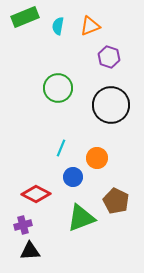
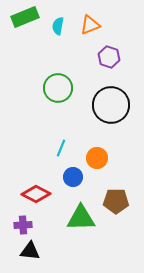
orange triangle: moved 1 px up
brown pentagon: rotated 25 degrees counterclockwise
green triangle: rotated 20 degrees clockwise
purple cross: rotated 12 degrees clockwise
black triangle: rotated 10 degrees clockwise
